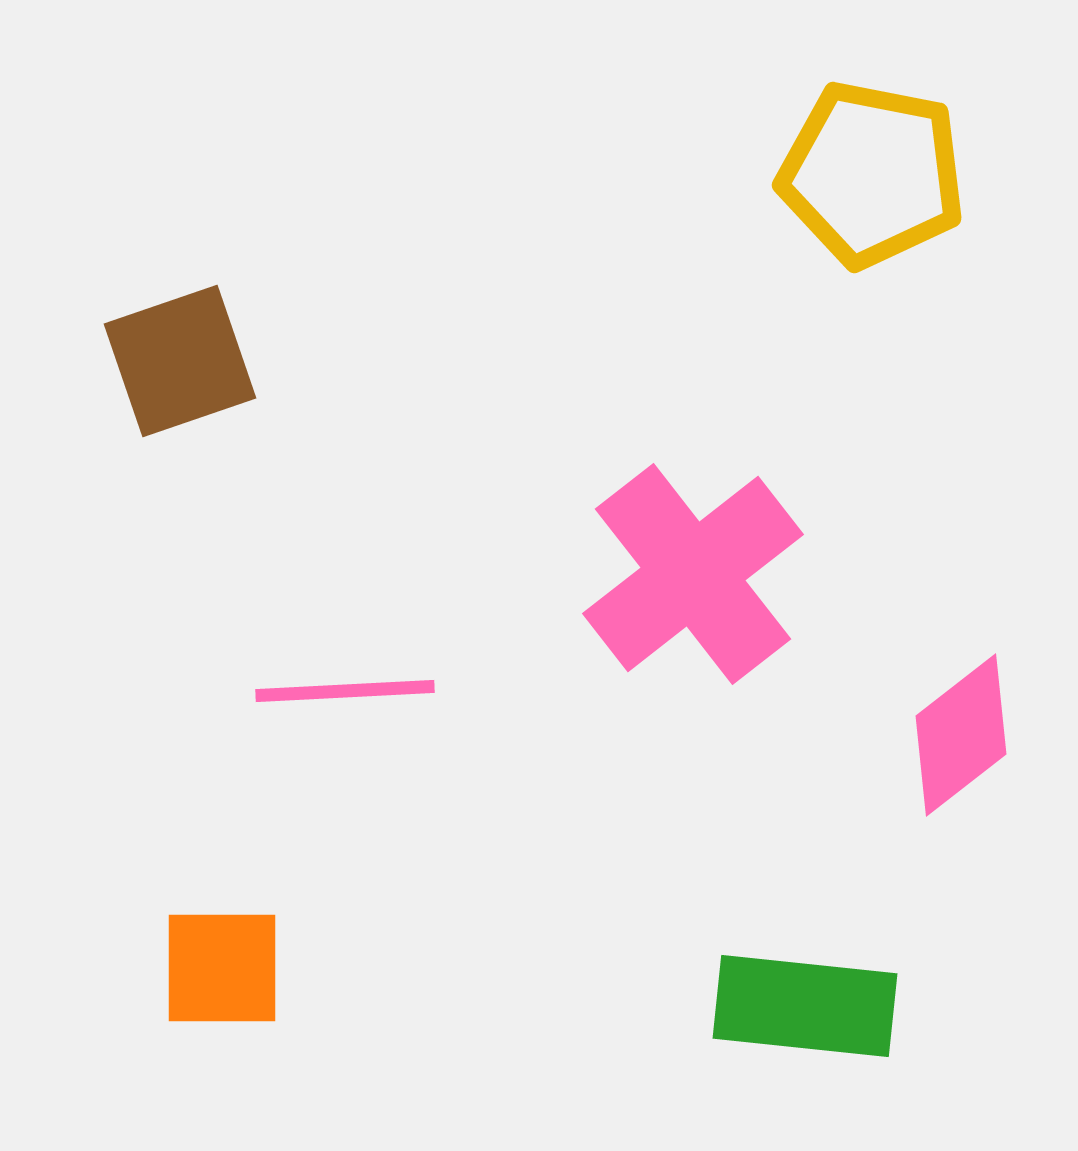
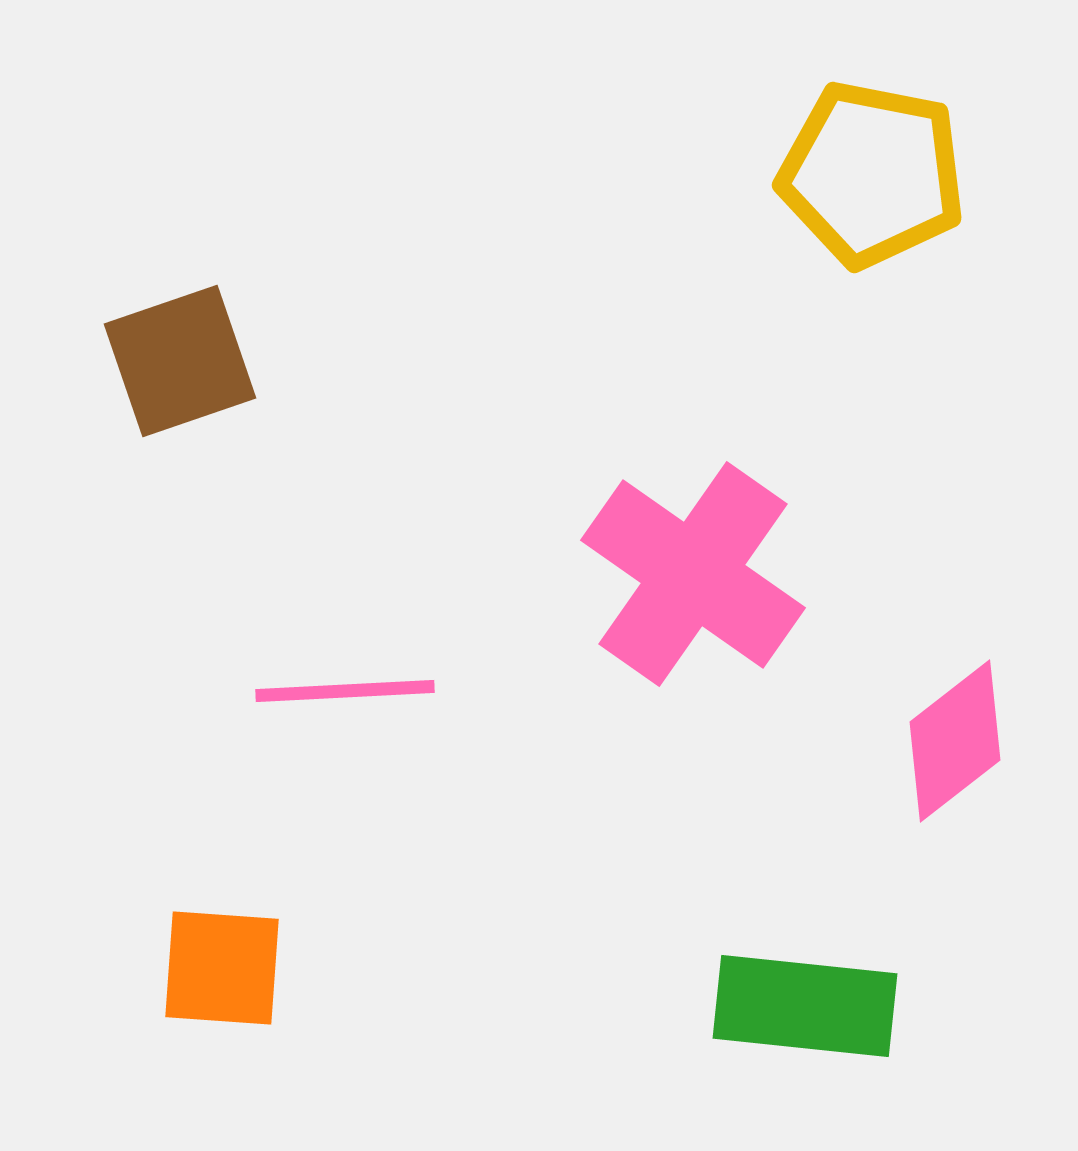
pink cross: rotated 17 degrees counterclockwise
pink diamond: moved 6 px left, 6 px down
orange square: rotated 4 degrees clockwise
